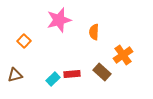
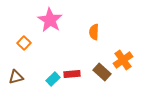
pink star: moved 9 px left; rotated 25 degrees counterclockwise
orange square: moved 2 px down
orange cross: moved 5 px down
brown triangle: moved 1 px right, 2 px down
